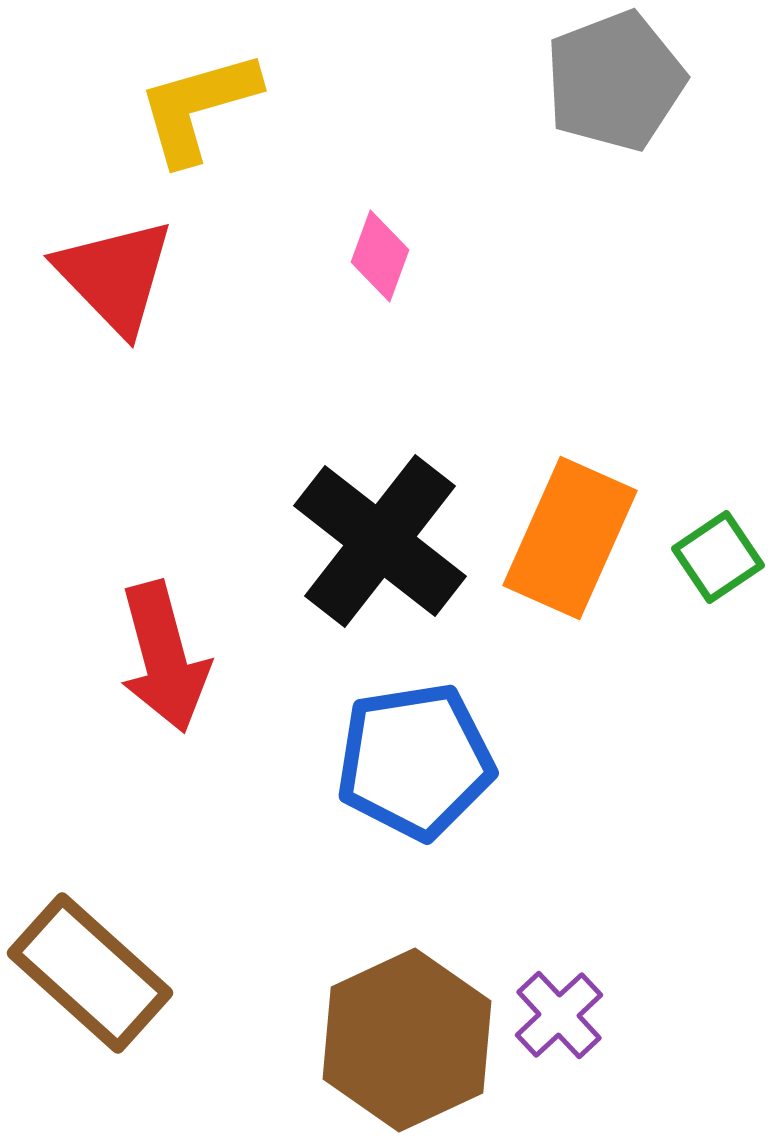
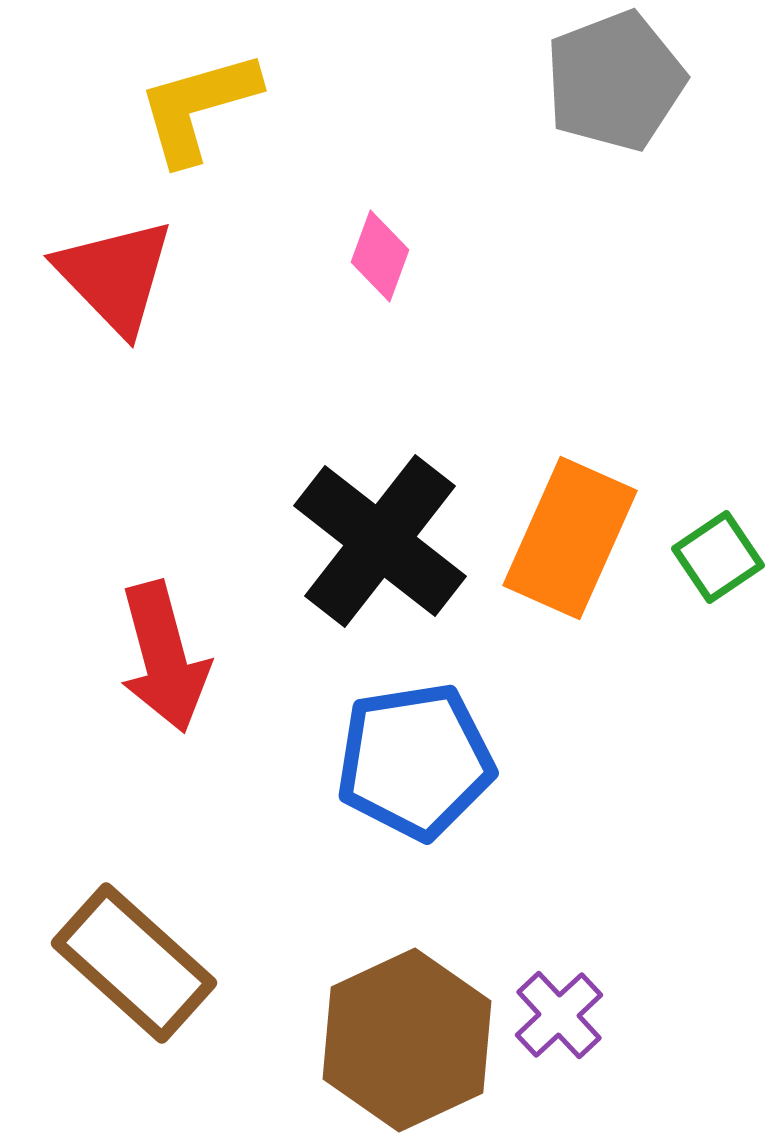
brown rectangle: moved 44 px right, 10 px up
